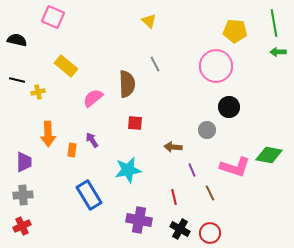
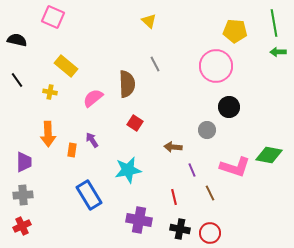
black line: rotated 42 degrees clockwise
yellow cross: moved 12 px right; rotated 24 degrees clockwise
red square: rotated 28 degrees clockwise
black cross: rotated 18 degrees counterclockwise
